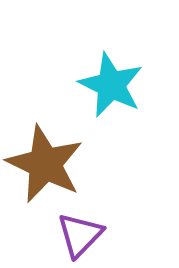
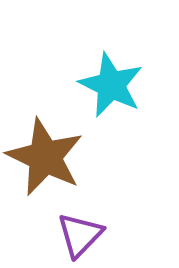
brown star: moved 7 px up
